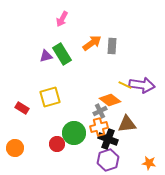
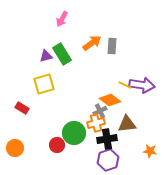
yellow square: moved 6 px left, 13 px up
orange cross: moved 3 px left, 4 px up
black cross: moved 1 px left; rotated 30 degrees counterclockwise
red circle: moved 1 px down
orange star: moved 1 px right, 12 px up
